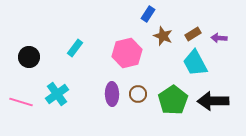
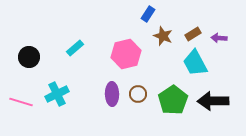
cyan rectangle: rotated 12 degrees clockwise
pink hexagon: moved 1 px left, 1 px down
cyan cross: rotated 10 degrees clockwise
